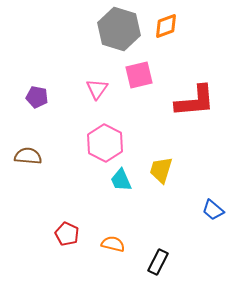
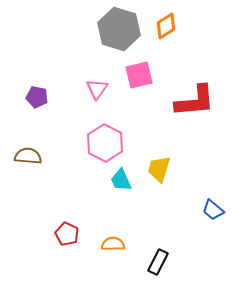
orange diamond: rotated 12 degrees counterclockwise
yellow trapezoid: moved 2 px left, 1 px up
orange semicircle: rotated 15 degrees counterclockwise
